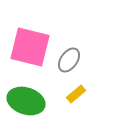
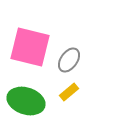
yellow rectangle: moved 7 px left, 2 px up
